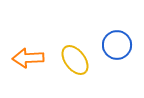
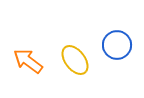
orange arrow: moved 3 px down; rotated 40 degrees clockwise
